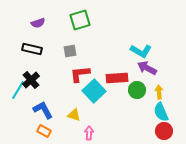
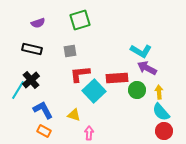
cyan semicircle: rotated 18 degrees counterclockwise
